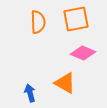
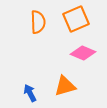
orange square: rotated 12 degrees counterclockwise
orange triangle: moved 3 px down; rotated 45 degrees counterclockwise
blue arrow: rotated 12 degrees counterclockwise
